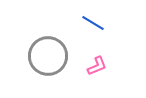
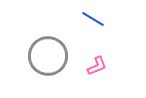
blue line: moved 4 px up
